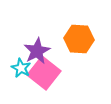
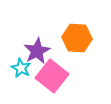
orange hexagon: moved 2 px left, 1 px up
pink square: moved 8 px right, 3 px down
